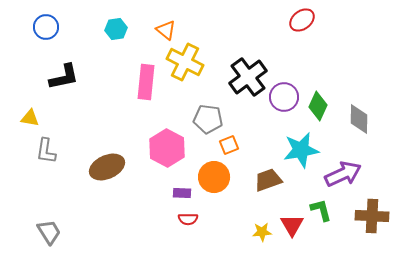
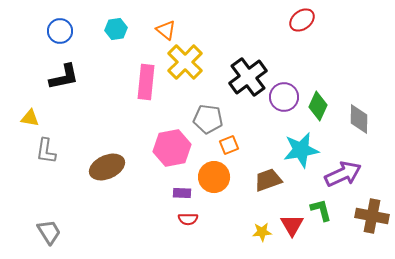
blue circle: moved 14 px right, 4 px down
yellow cross: rotated 18 degrees clockwise
pink hexagon: moved 5 px right; rotated 21 degrees clockwise
brown cross: rotated 8 degrees clockwise
